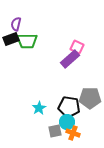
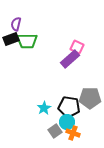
cyan star: moved 5 px right
gray square: rotated 24 degrees counterclockwise
